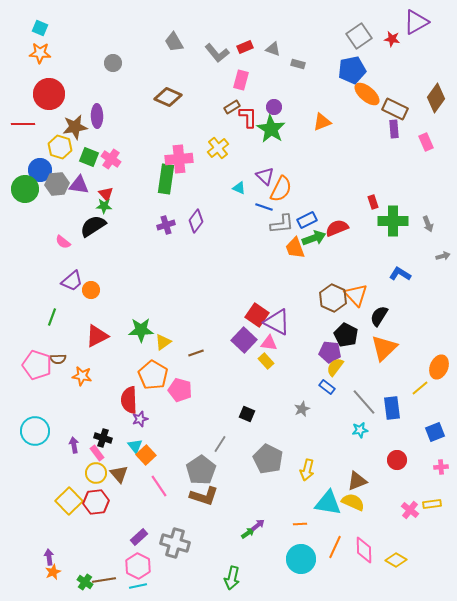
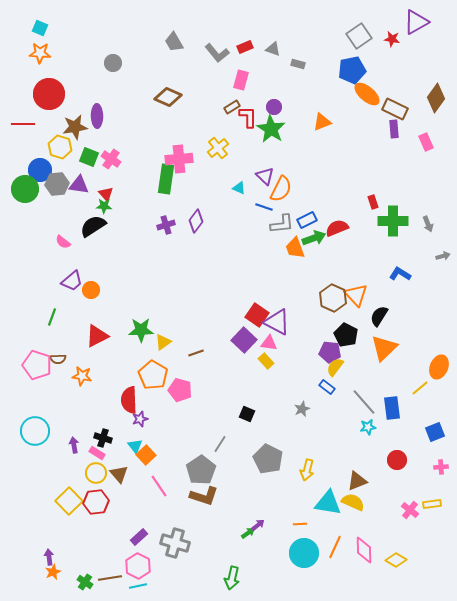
cyan star at (360, 430): moved 8 px right, 3 px up
pink rectangle at (97, 453): rotated 21 degrees counterclockwise
cyan circle at (301, 559): moved 3 px right, 6 px up
brown line at (104, 580): moved 6 px right, 2 px up
